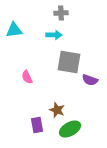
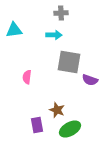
pink semicircle: rotated 32 degrees clockwise
